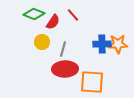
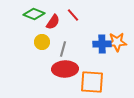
orange star: moved 1 px left, 2 px up
